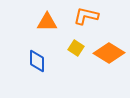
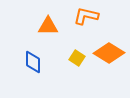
orange triangle: moved 1 px right, 4 px down
yellow square: moved 1 px right, 10 px down
blue diamond: moved 4 px left, 1 px down
